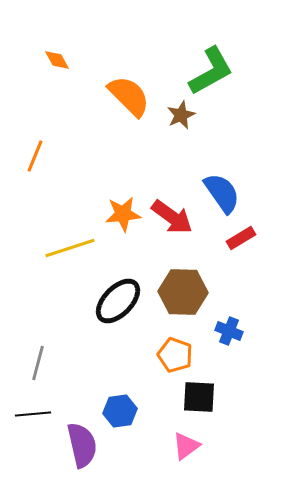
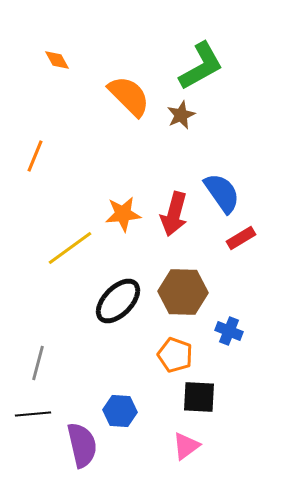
green L-shape: moved 10 px left, 5 px up
red arrow: moved 2 px right, 3 px up; rotated 69 degrees clockwise
yellow line: rotated 18 degrees counterclockwise
blue hexagon: rotated 12 degrees clockwise
